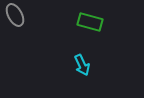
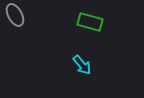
cyan arrow: rotated 15 degrees counterclockwise
